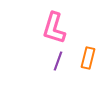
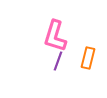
pink L-shape: moved 1 px right, 8 px down
